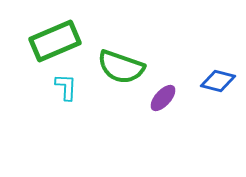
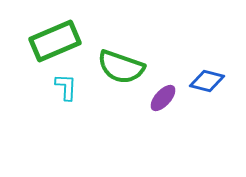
blue diamond: moved 11 px left
